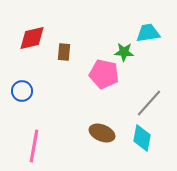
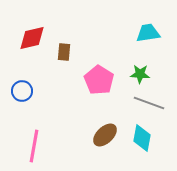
green star: moved 16 px right, 22 px down
pink pentagon: moved 5 px left, 6 px down; rotated 20 degrees clockwise
gray line: rotated 68 degrees clockwise
brown ellipse: moved 3 px right, 2 px down; rotated 65 degrees counterclockwise
